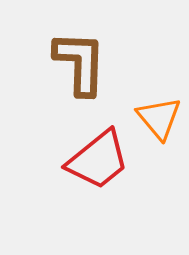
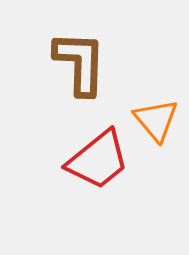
orange triangle: moved 3 px left, 2 px down
